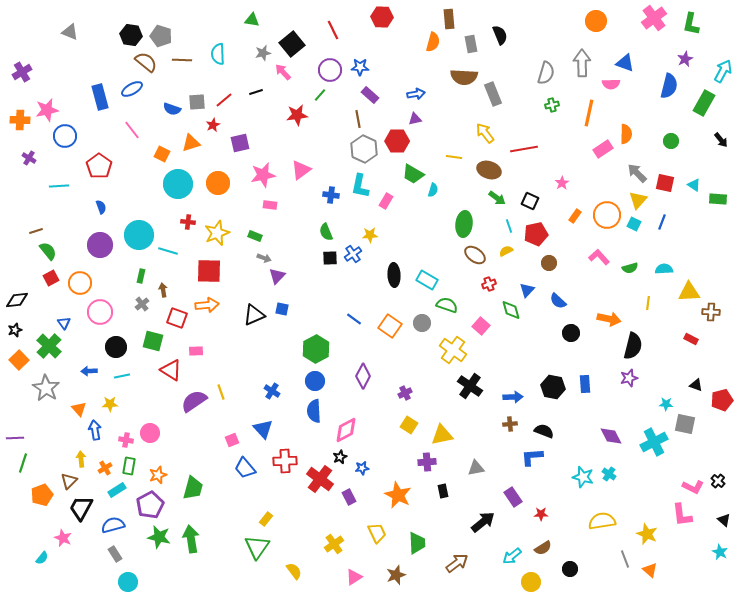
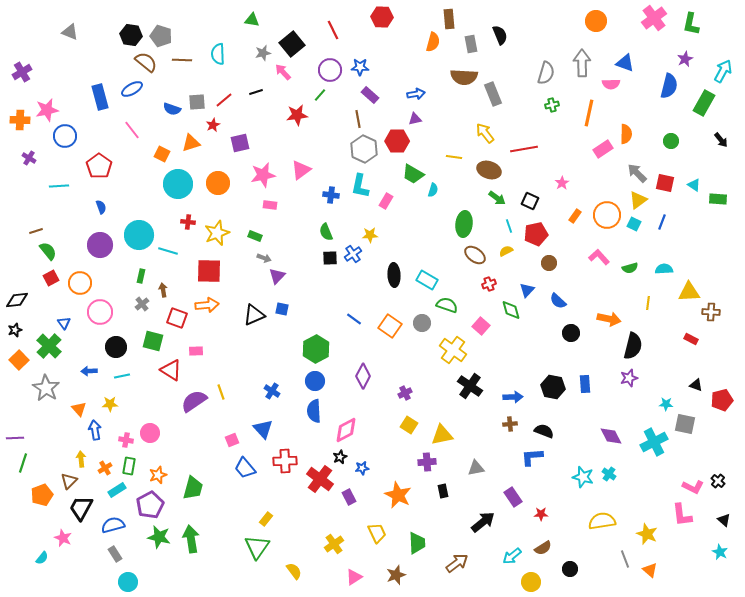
yellow triangle at (638, 200): rotated 12 degrees clockwise
